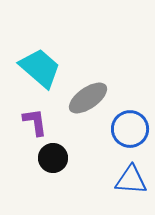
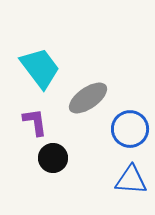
cyan trapezoid: rotated 12 degrees clockwise
